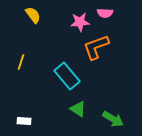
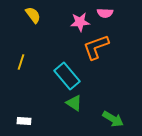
green triangle: moved 4 px left, 6 px up
